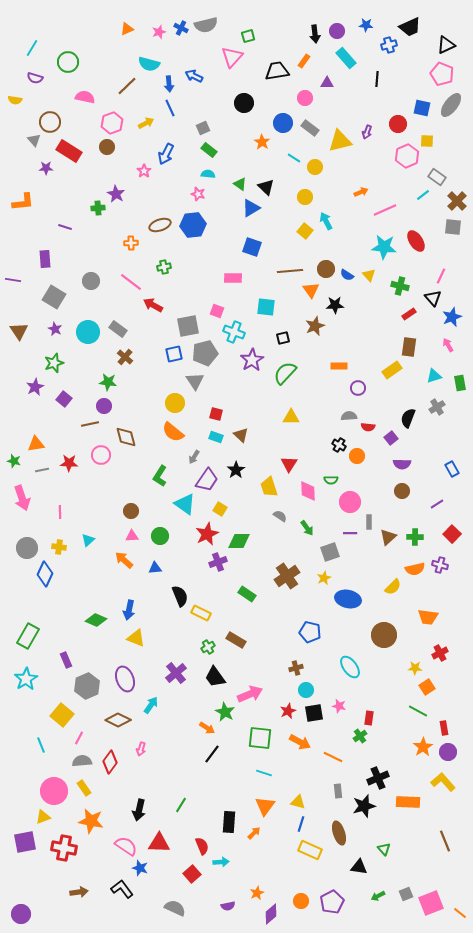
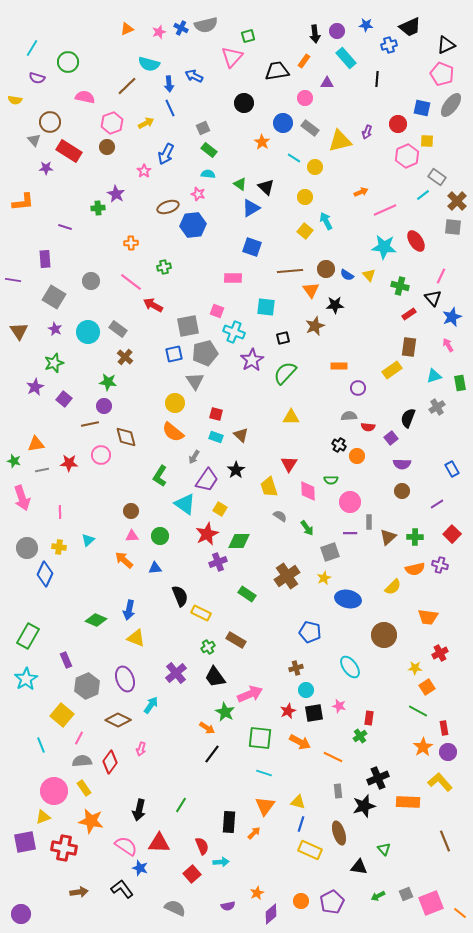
purple semicircle at (35, 78): moved 2 px right
brown ellipse at (160, 225): moved 8 px right, 18 px up
yellow L-shape at (443, 782): moved 3 px left
